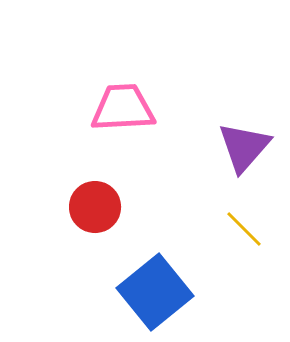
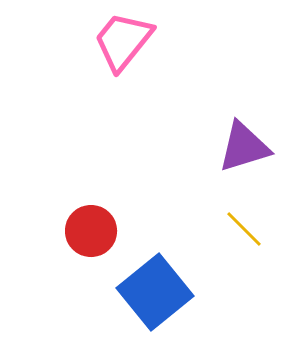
pink trapezoid: moved 67 px up; rotated 48 degrees counterclockwise
purple triangle: rotated 32 degrees clockwise
red circle: moved 4 px left, 24 px down
